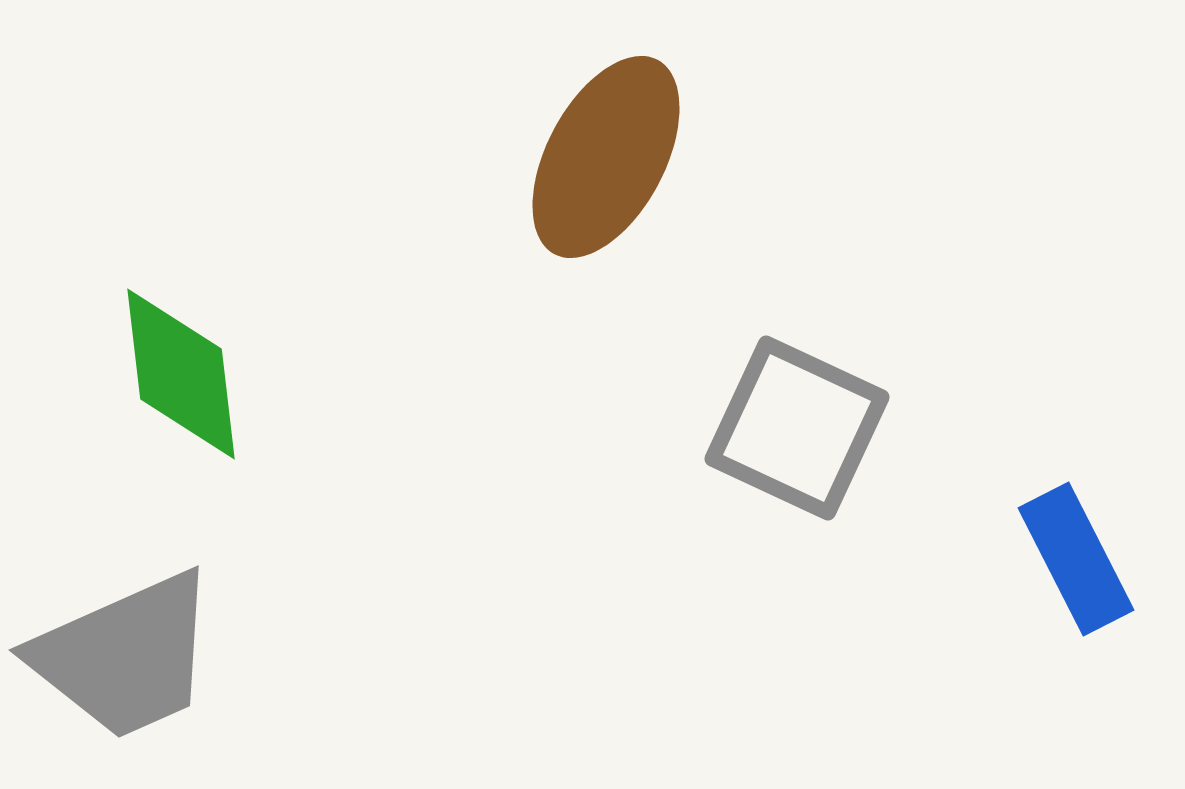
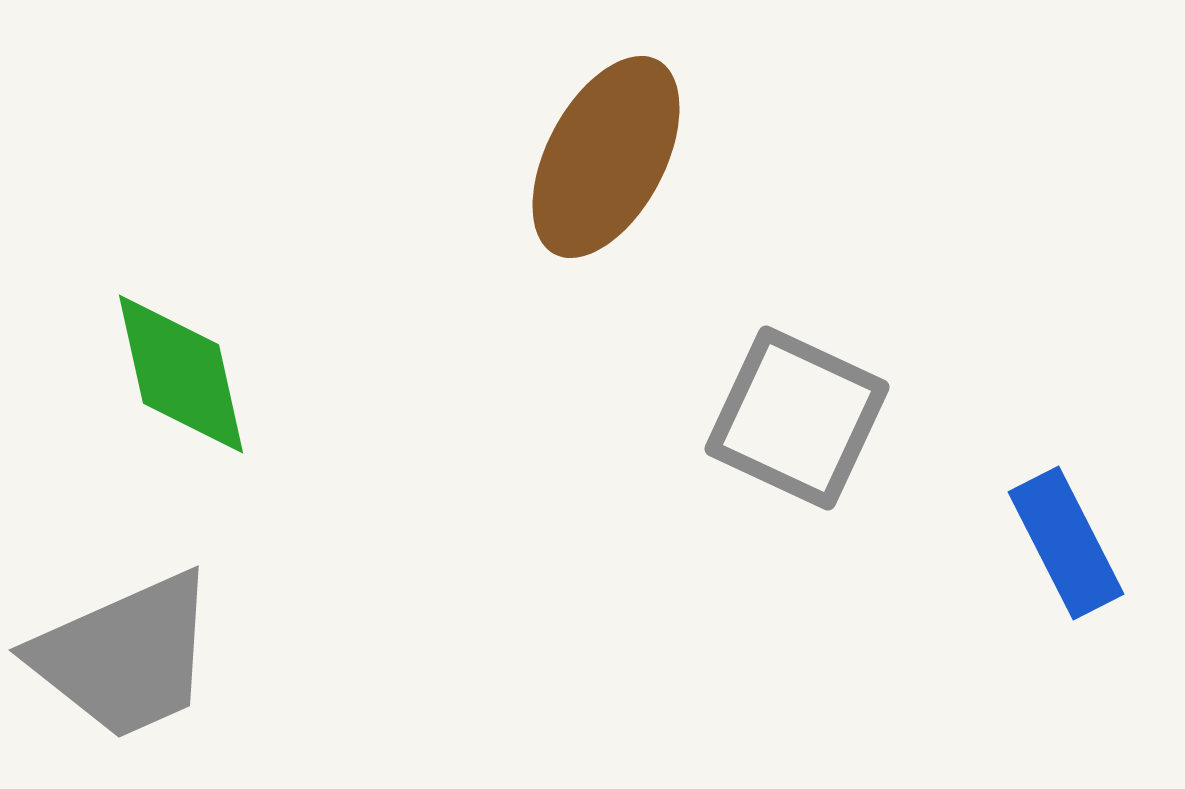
green diamond: rotated 6 degrees counterclockwise
gray square: moved 10 px up
blue rectangle: moved 10 px left, 16 px up
